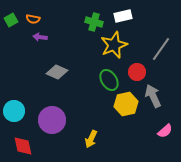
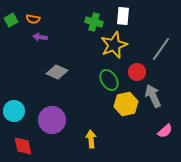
white rectangle: rotated 72 degrees counterclockwise
yellow arrow: rotated 150 degrees clockwise
